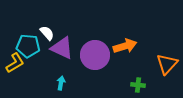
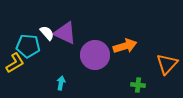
purple triangle: moved 3 px right, 15 px up
